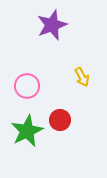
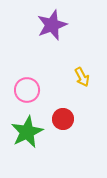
pink circle: moved 4 px down
red circle: moved 3 px right, 1 px up
green star: moved 1 px down
